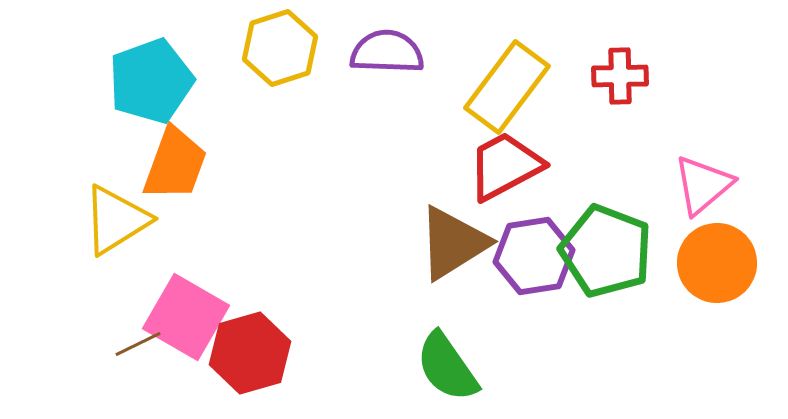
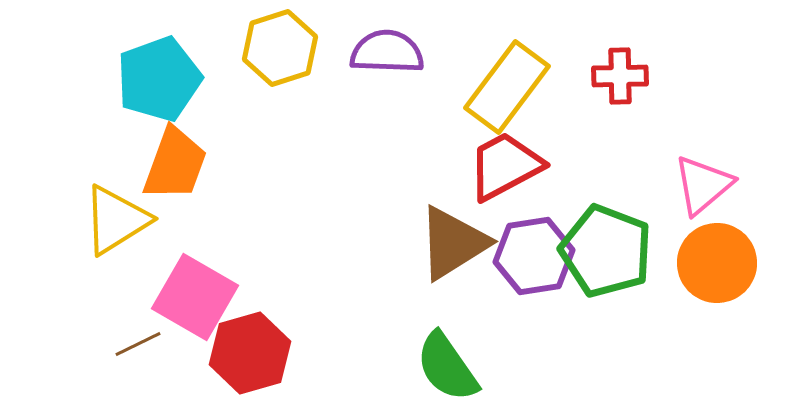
cyan pentagon: moved 8 px right, 2 px up
pink square: moved 9 px right, 20 px up
